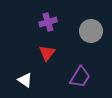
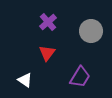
purple cross: rotated 24 degrees counterclockwise
